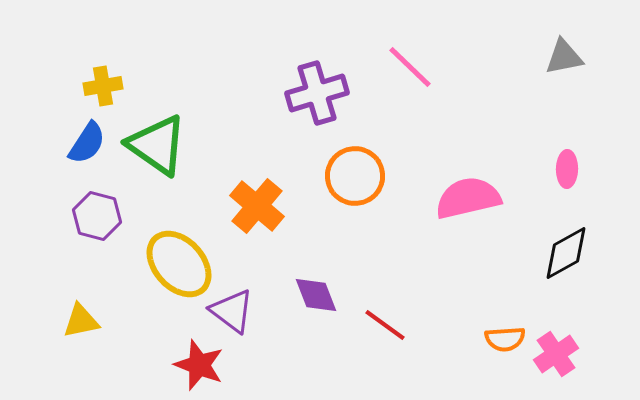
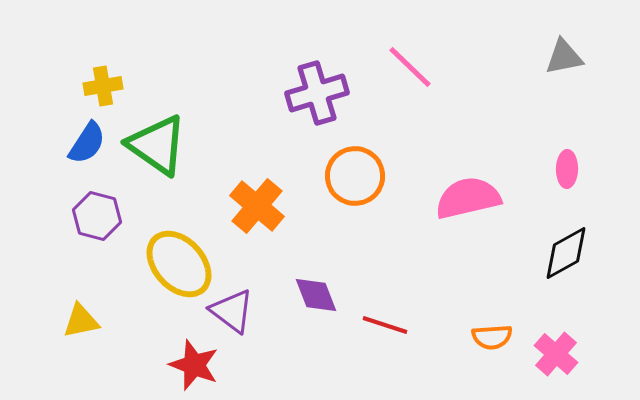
red line: rotated 18 degrees counterclockwise
orange semicircle: moved 13 px left, 2 px up
pink cross: rotated 15 degrees counterclockwise
red star: moved 5 px left
